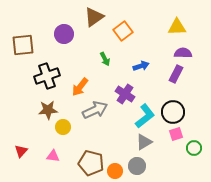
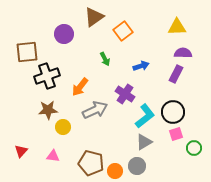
brown square: moved 4 px right, 7 px down
